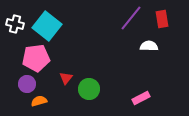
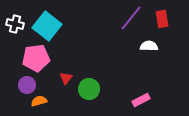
purple circle: moved 1 px down
pink rectangle: moved 2 px down
